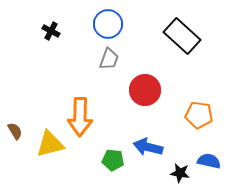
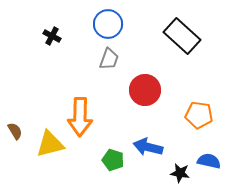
black cross: moved 1 px right, 5 px down
green pentagon: rotated 10 degrees clockwise
